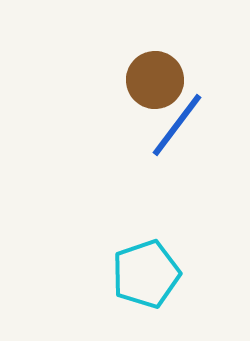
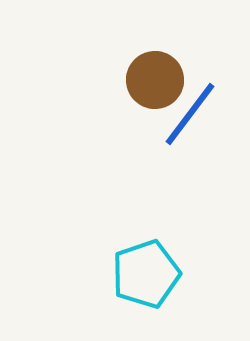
blue line: moved 13 px right, 11 px up
